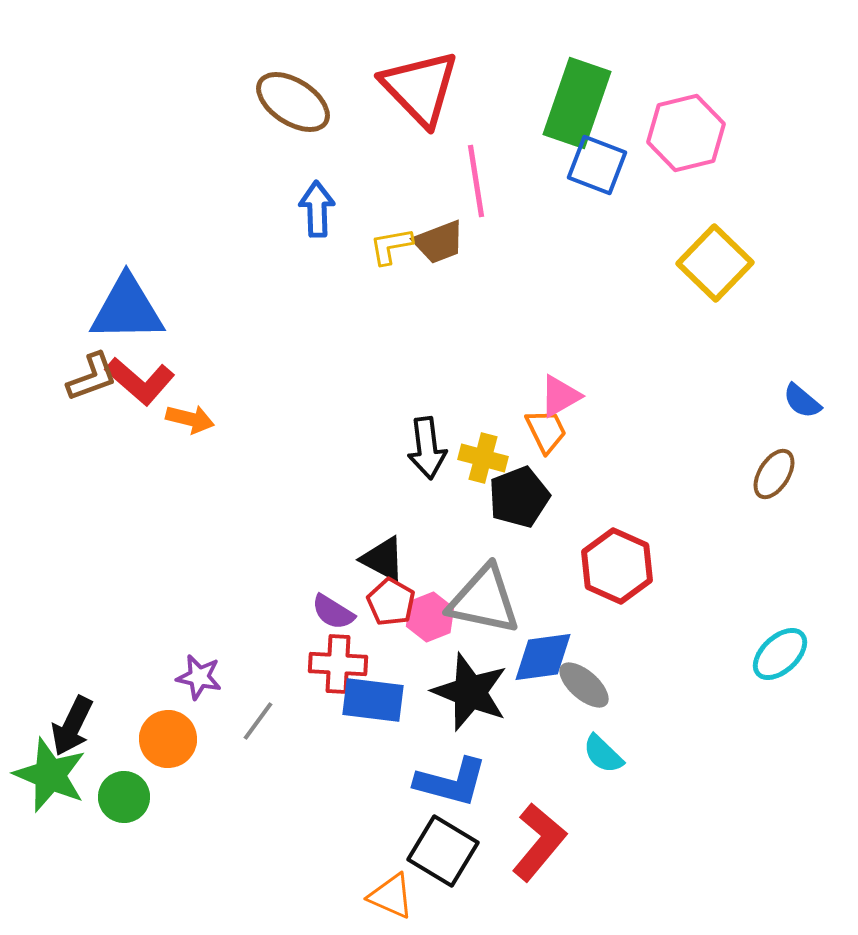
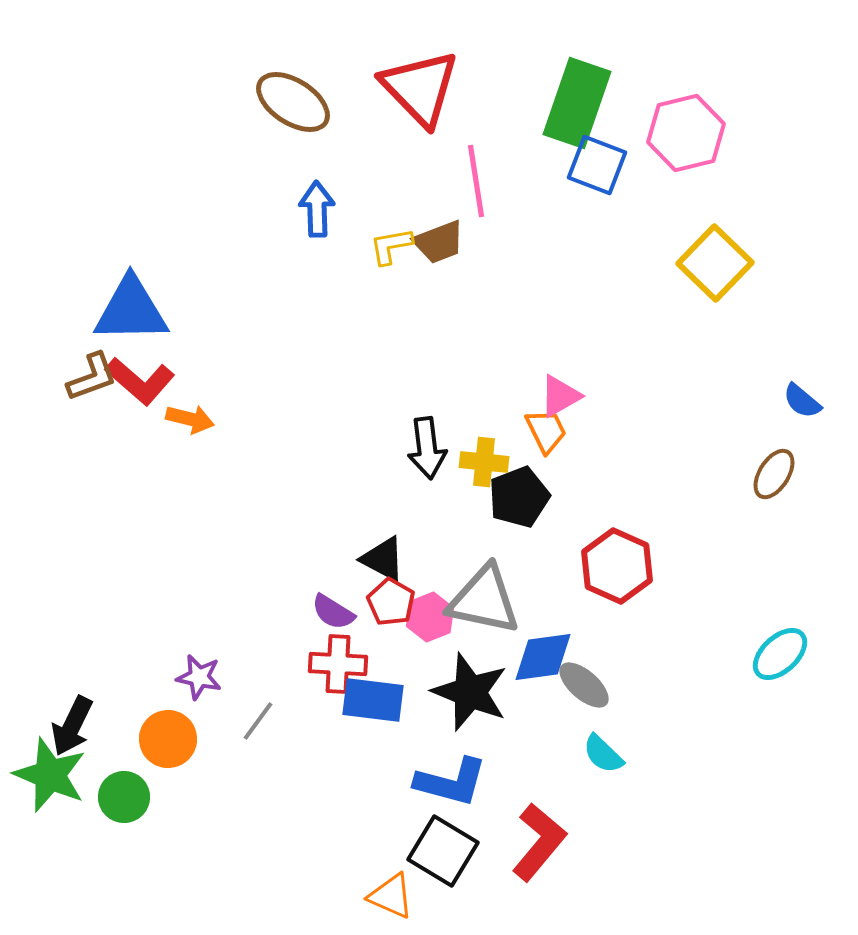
blue triangle at (127, 309): moved 4 px right, 1 px down
yellow cross at (483, 458): moved 1 px right, 4 px down; rotated 9 degrees counterclockwise
